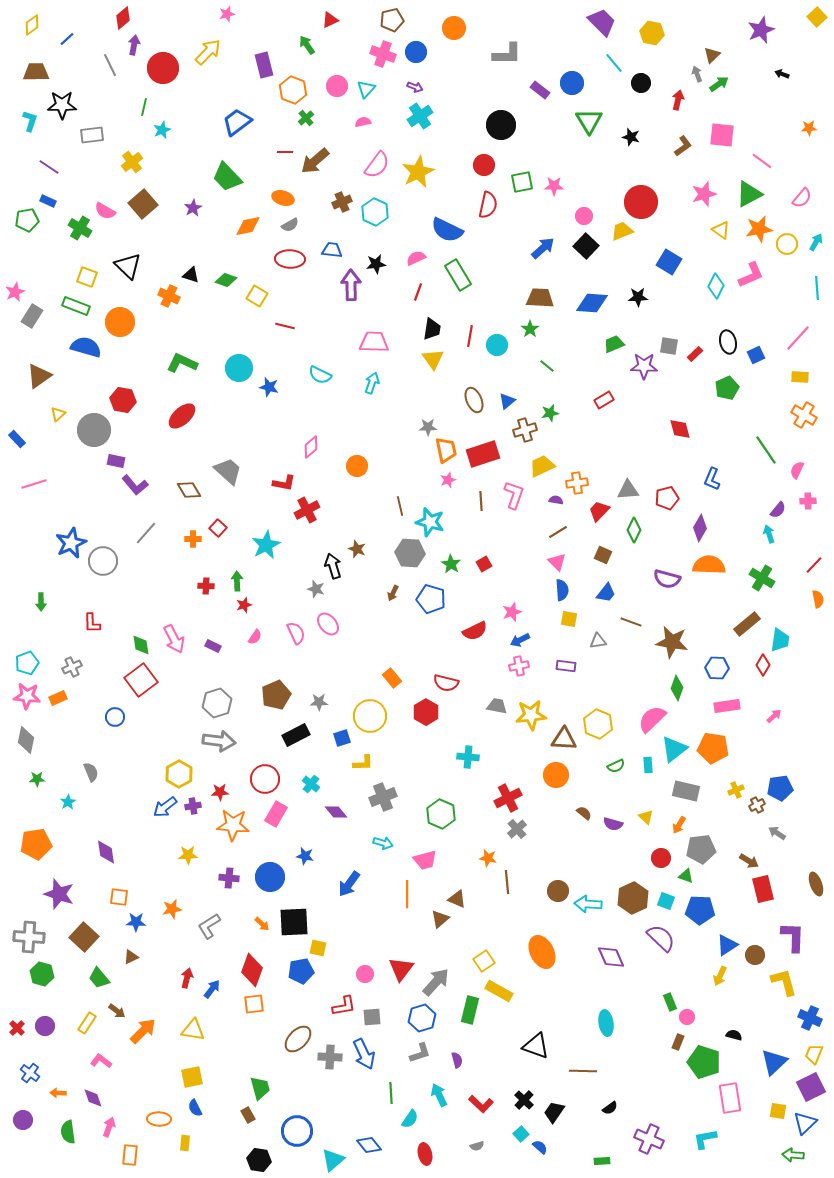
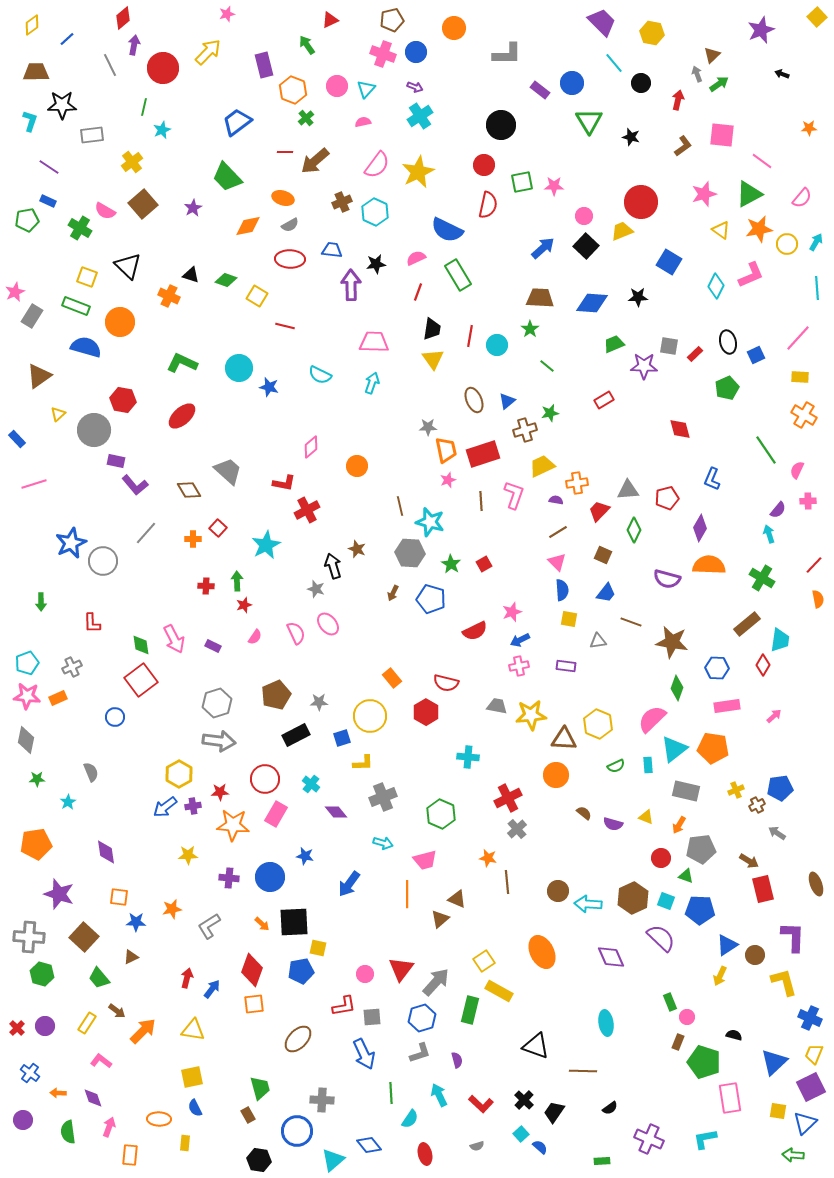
yellow triangle at (646, 817): rotated 21 degrees counterclockwise
gray cross at (330, 1057): moved 8 px left, 43 px down
